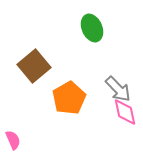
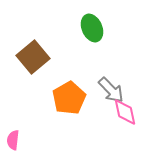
brown square: moved 1 px left, 9 px up
gray arrow: moved 7 px left, 1 px down
pink semicircle: rotated 150 degrees counterclockwise
